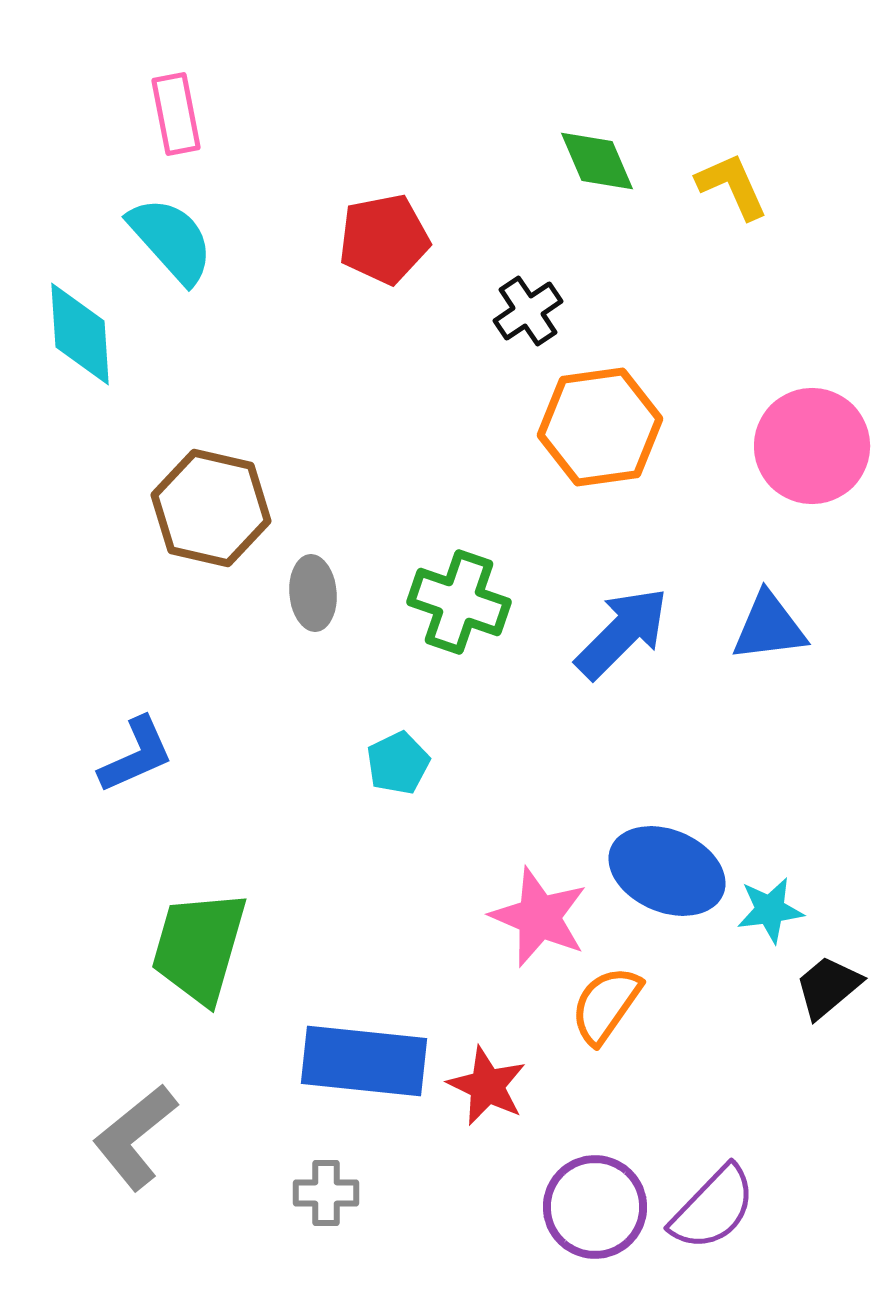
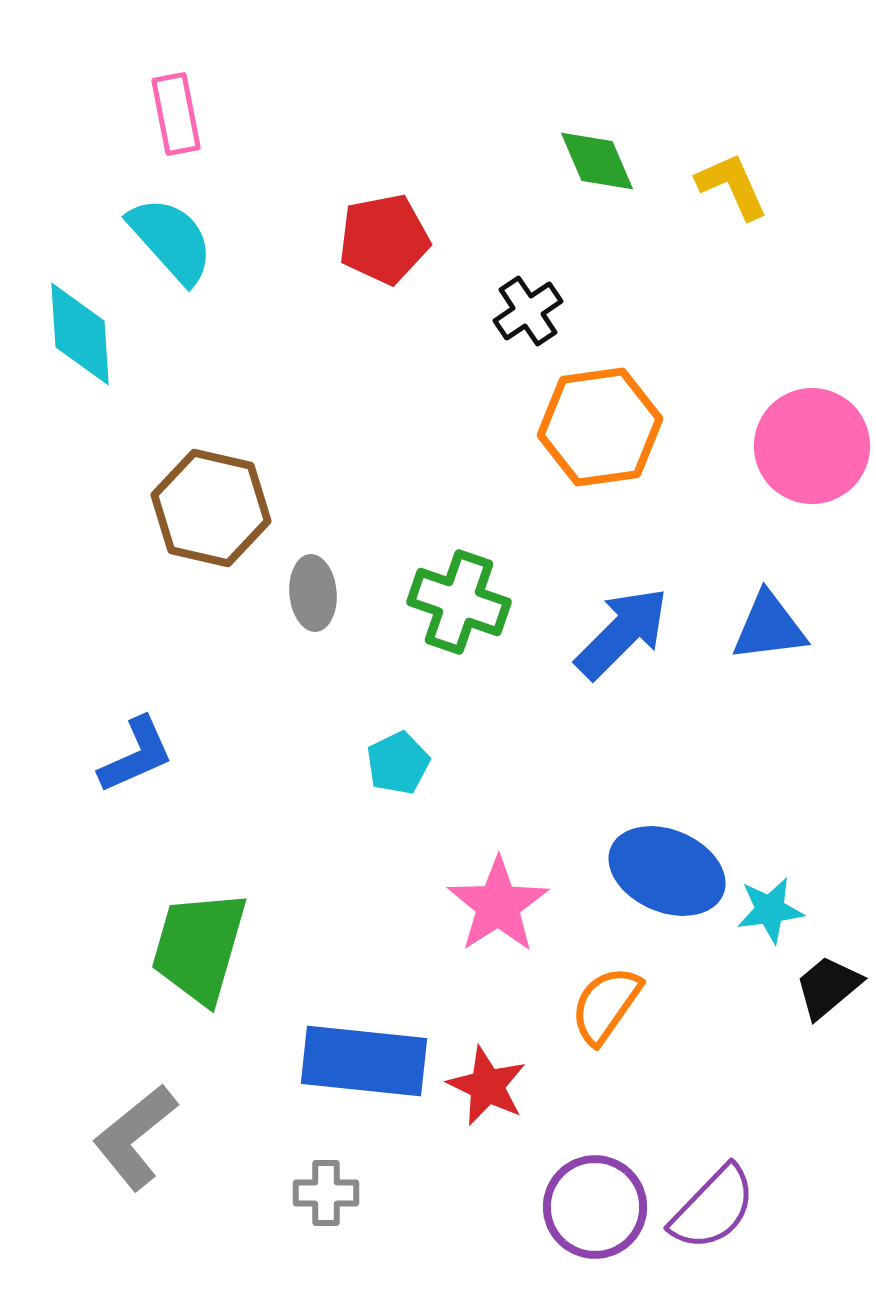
pink star: moved 41 px left, 12 px up; rotated 16 degrees clockwise
